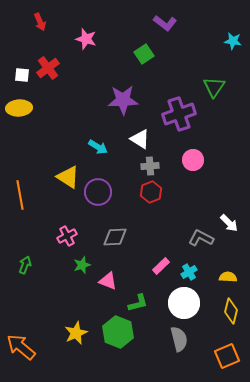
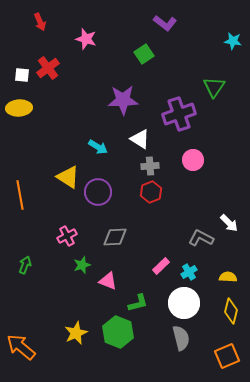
gray semicircle: moved 2 px right, 1 px up
